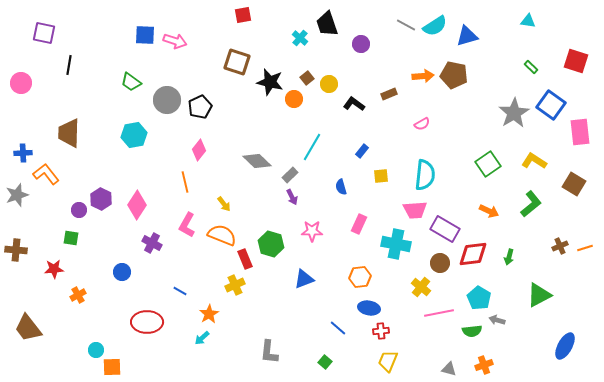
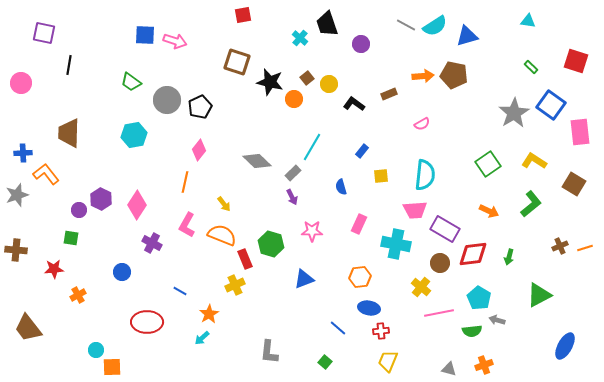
gray rectangle at (290, 175): moved 3 px right, 2 px up
orange line at (185, 182): rotated 25 degrees clockwise
